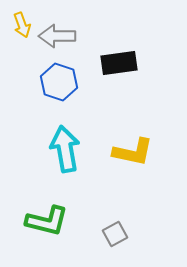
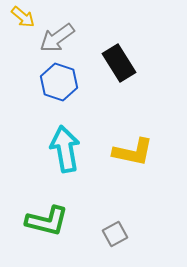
yellow arrow: moved 1 px right, 8 px up; rotated 30 degrees counterclockwise
gray arrow: moved 2 px down; rotated 36 degrees counterclockwise
black rectangle: rotated 66 degrees clockwise
